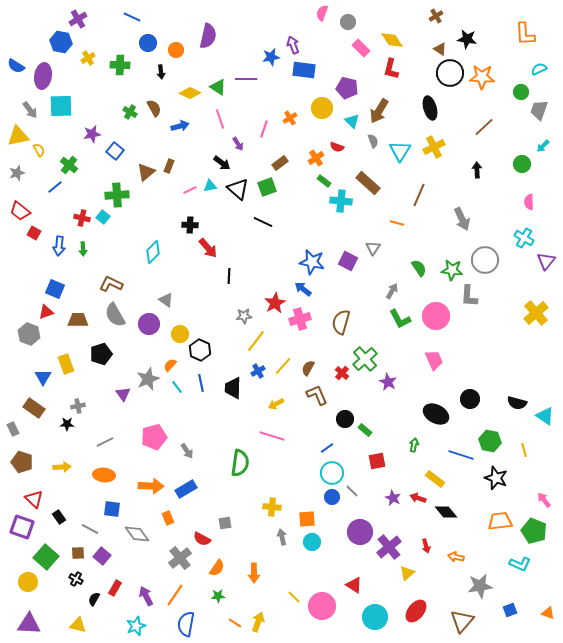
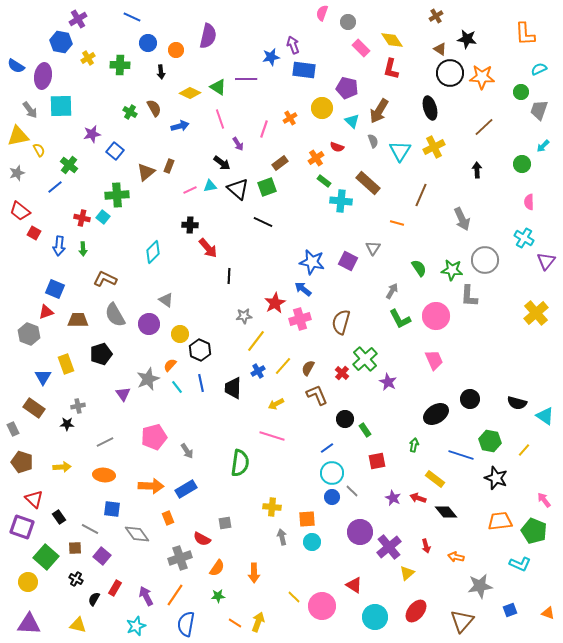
brown line at (419, 195): moved 2 px right
brown L-shape at (111, 284): moved 6 px left, 5 px up
black ellipse at (436, 414): rotated 60 degrees counterclockwise
green rectangle at (365, 430): rotated 16 degrees clockwise
yellow line at (524, 450): rotated 56 degrees clockwise
brown square at (78, 553): moved 3 px left, 5 px up
gray cross at (180, 558): rotated 20 degrees clockwise
